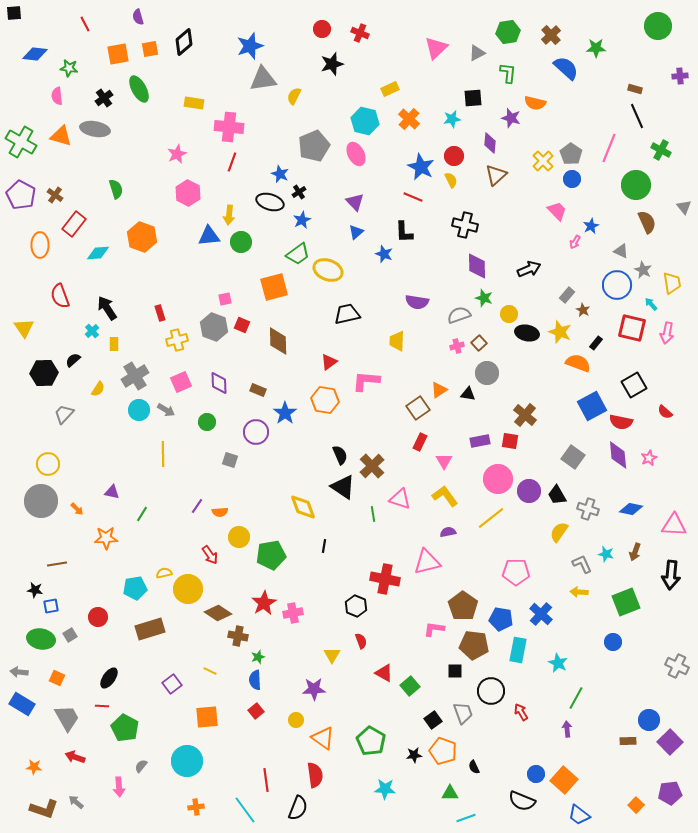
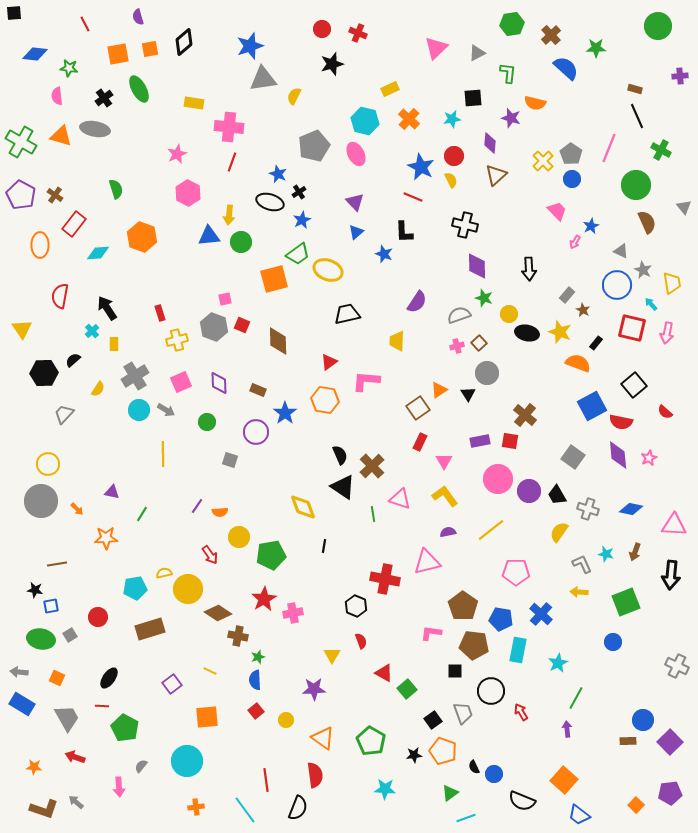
green hexagon at (508, 32): moved 4 px right, 8 px up
red cross at (360, 33): moved 2 px left
blue star at (280, 174): moved 2 px left
black arrow at (529, 269): rotated 110 degrees clockwise
orange square at (274, 287): moved 8 px up
red semicircle at (60, 296): rotated 30 degrees clockwise
purple semicircle at (417, 302): rotated 65 degrees counterclockwise
yellow triangle at (24, 328): moved 2 px left, 1 px down
black square at (634, 385): rotated 10 degrees counterclockwise
black triangle at (468, 394): rotated 49 degrees clockwise
yellow line at (491, 518): moved 12 px down
red star at (264, 603): moved 4 px up
pink L-shape at (434, 629): moved 3 px left, 4 px down
cyan star at (558, 663): rotated 18 degrees clockwise
green square at (410, 686): moved 3 px left, 3 px down
yellow circle at (296, 720): moved 10 px left
blue circle at (649, 720): moved 6 px left
blue circle at (536, 774): moved 42 px left
green triangle at (450, 793): rotated 36 degrees counterclockwise
